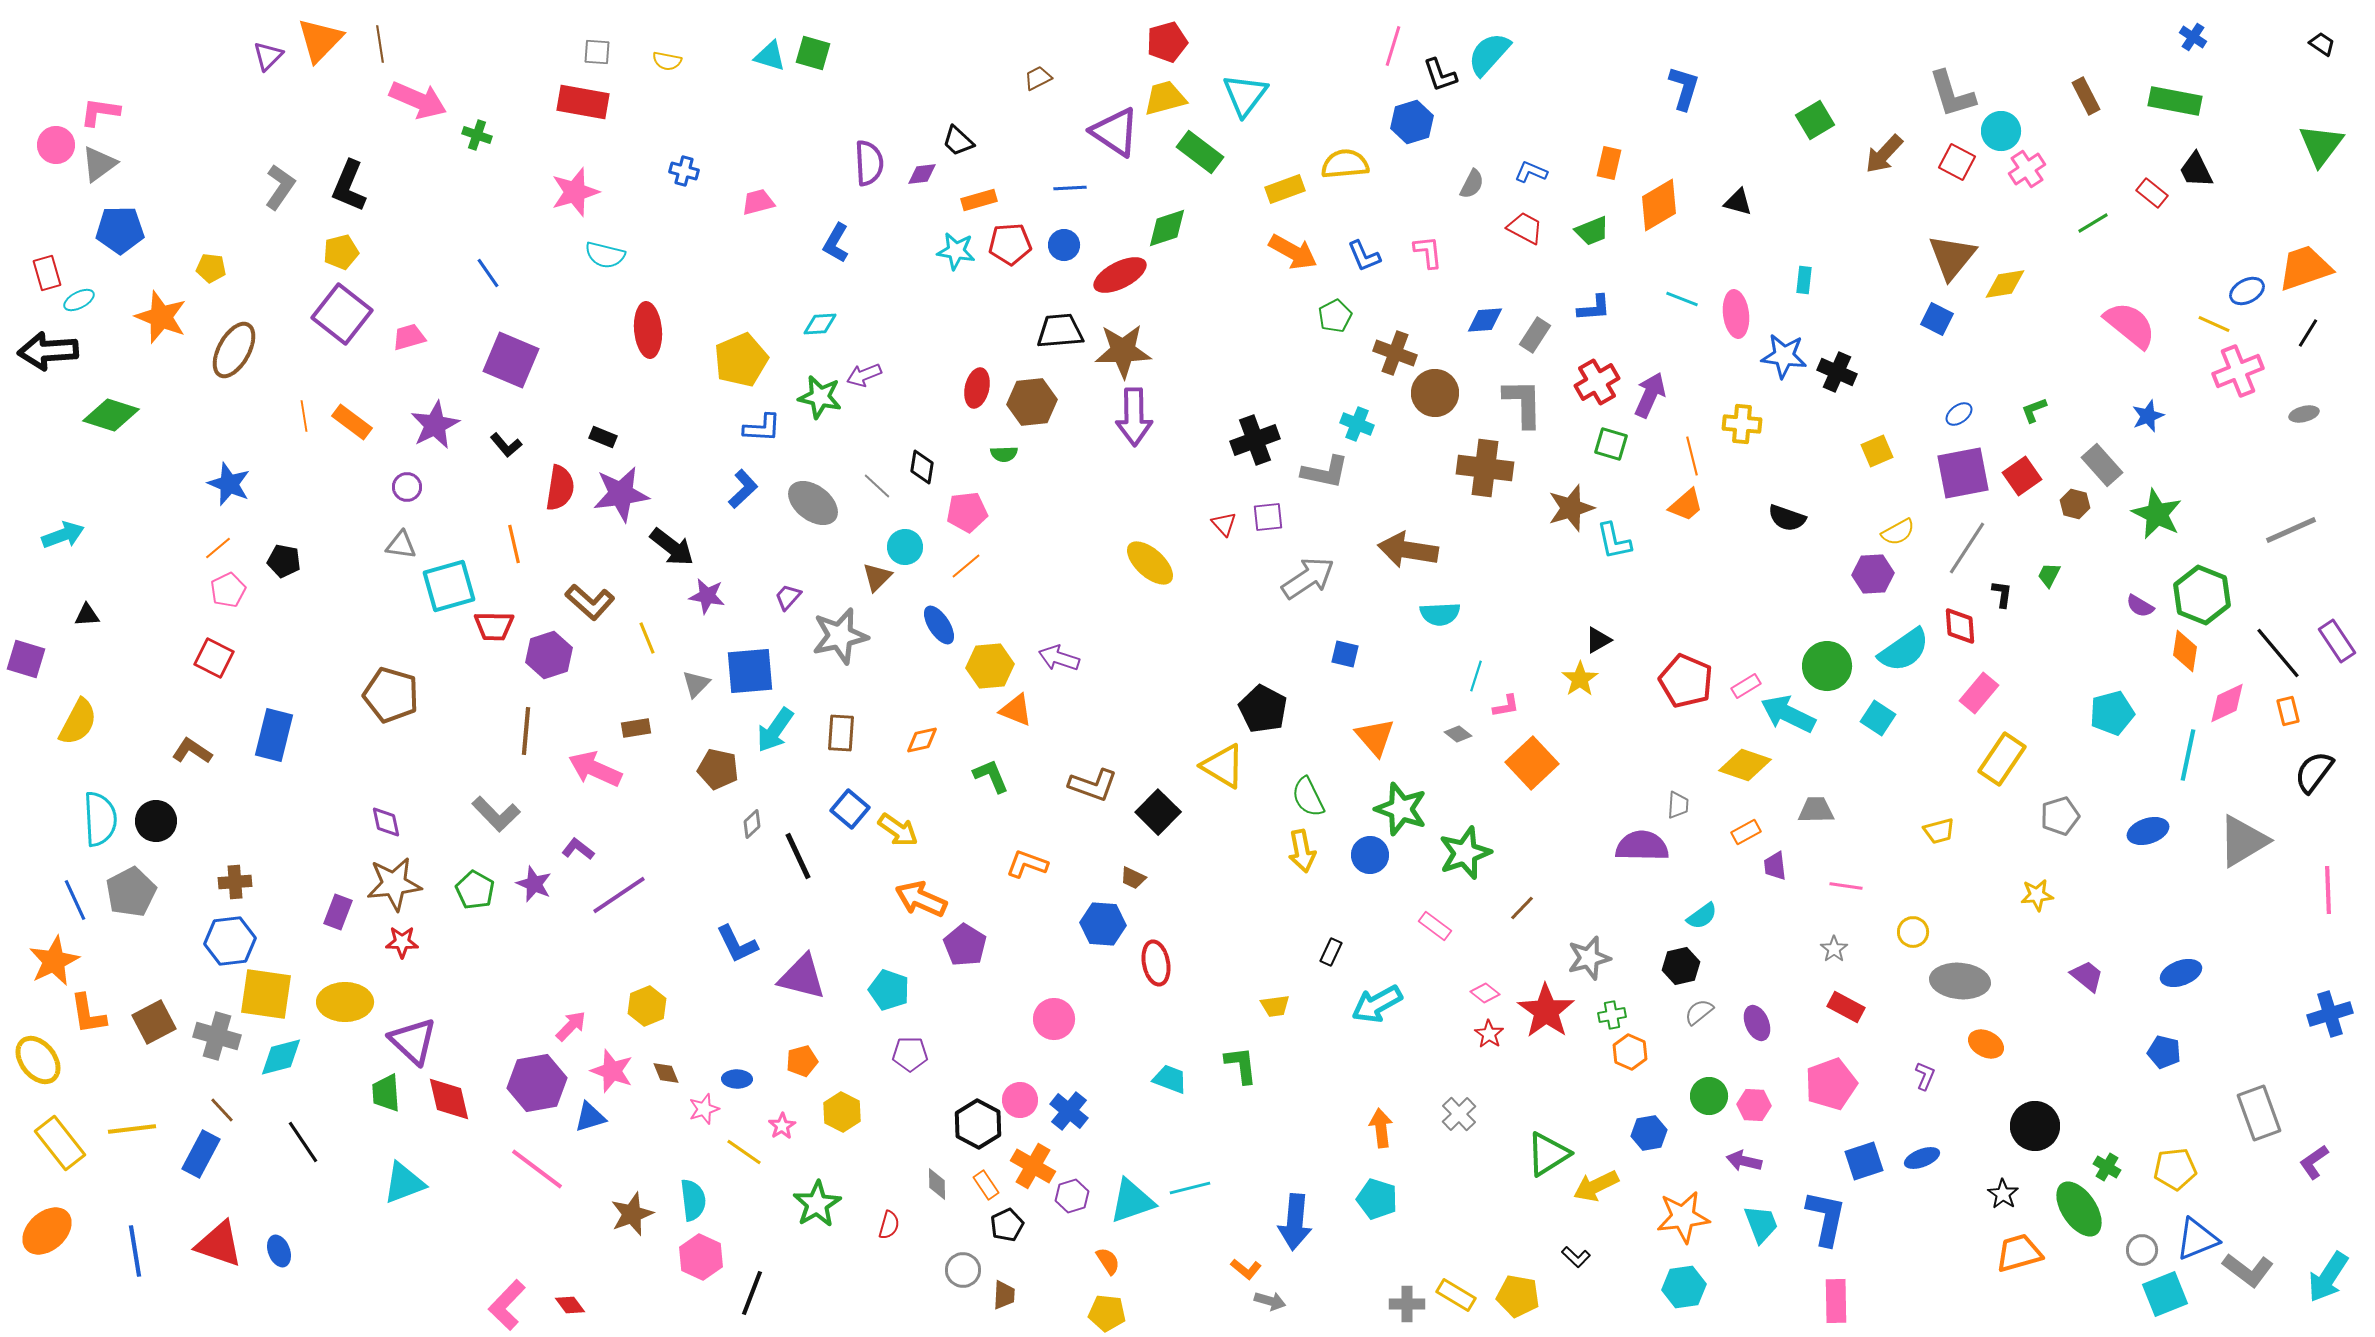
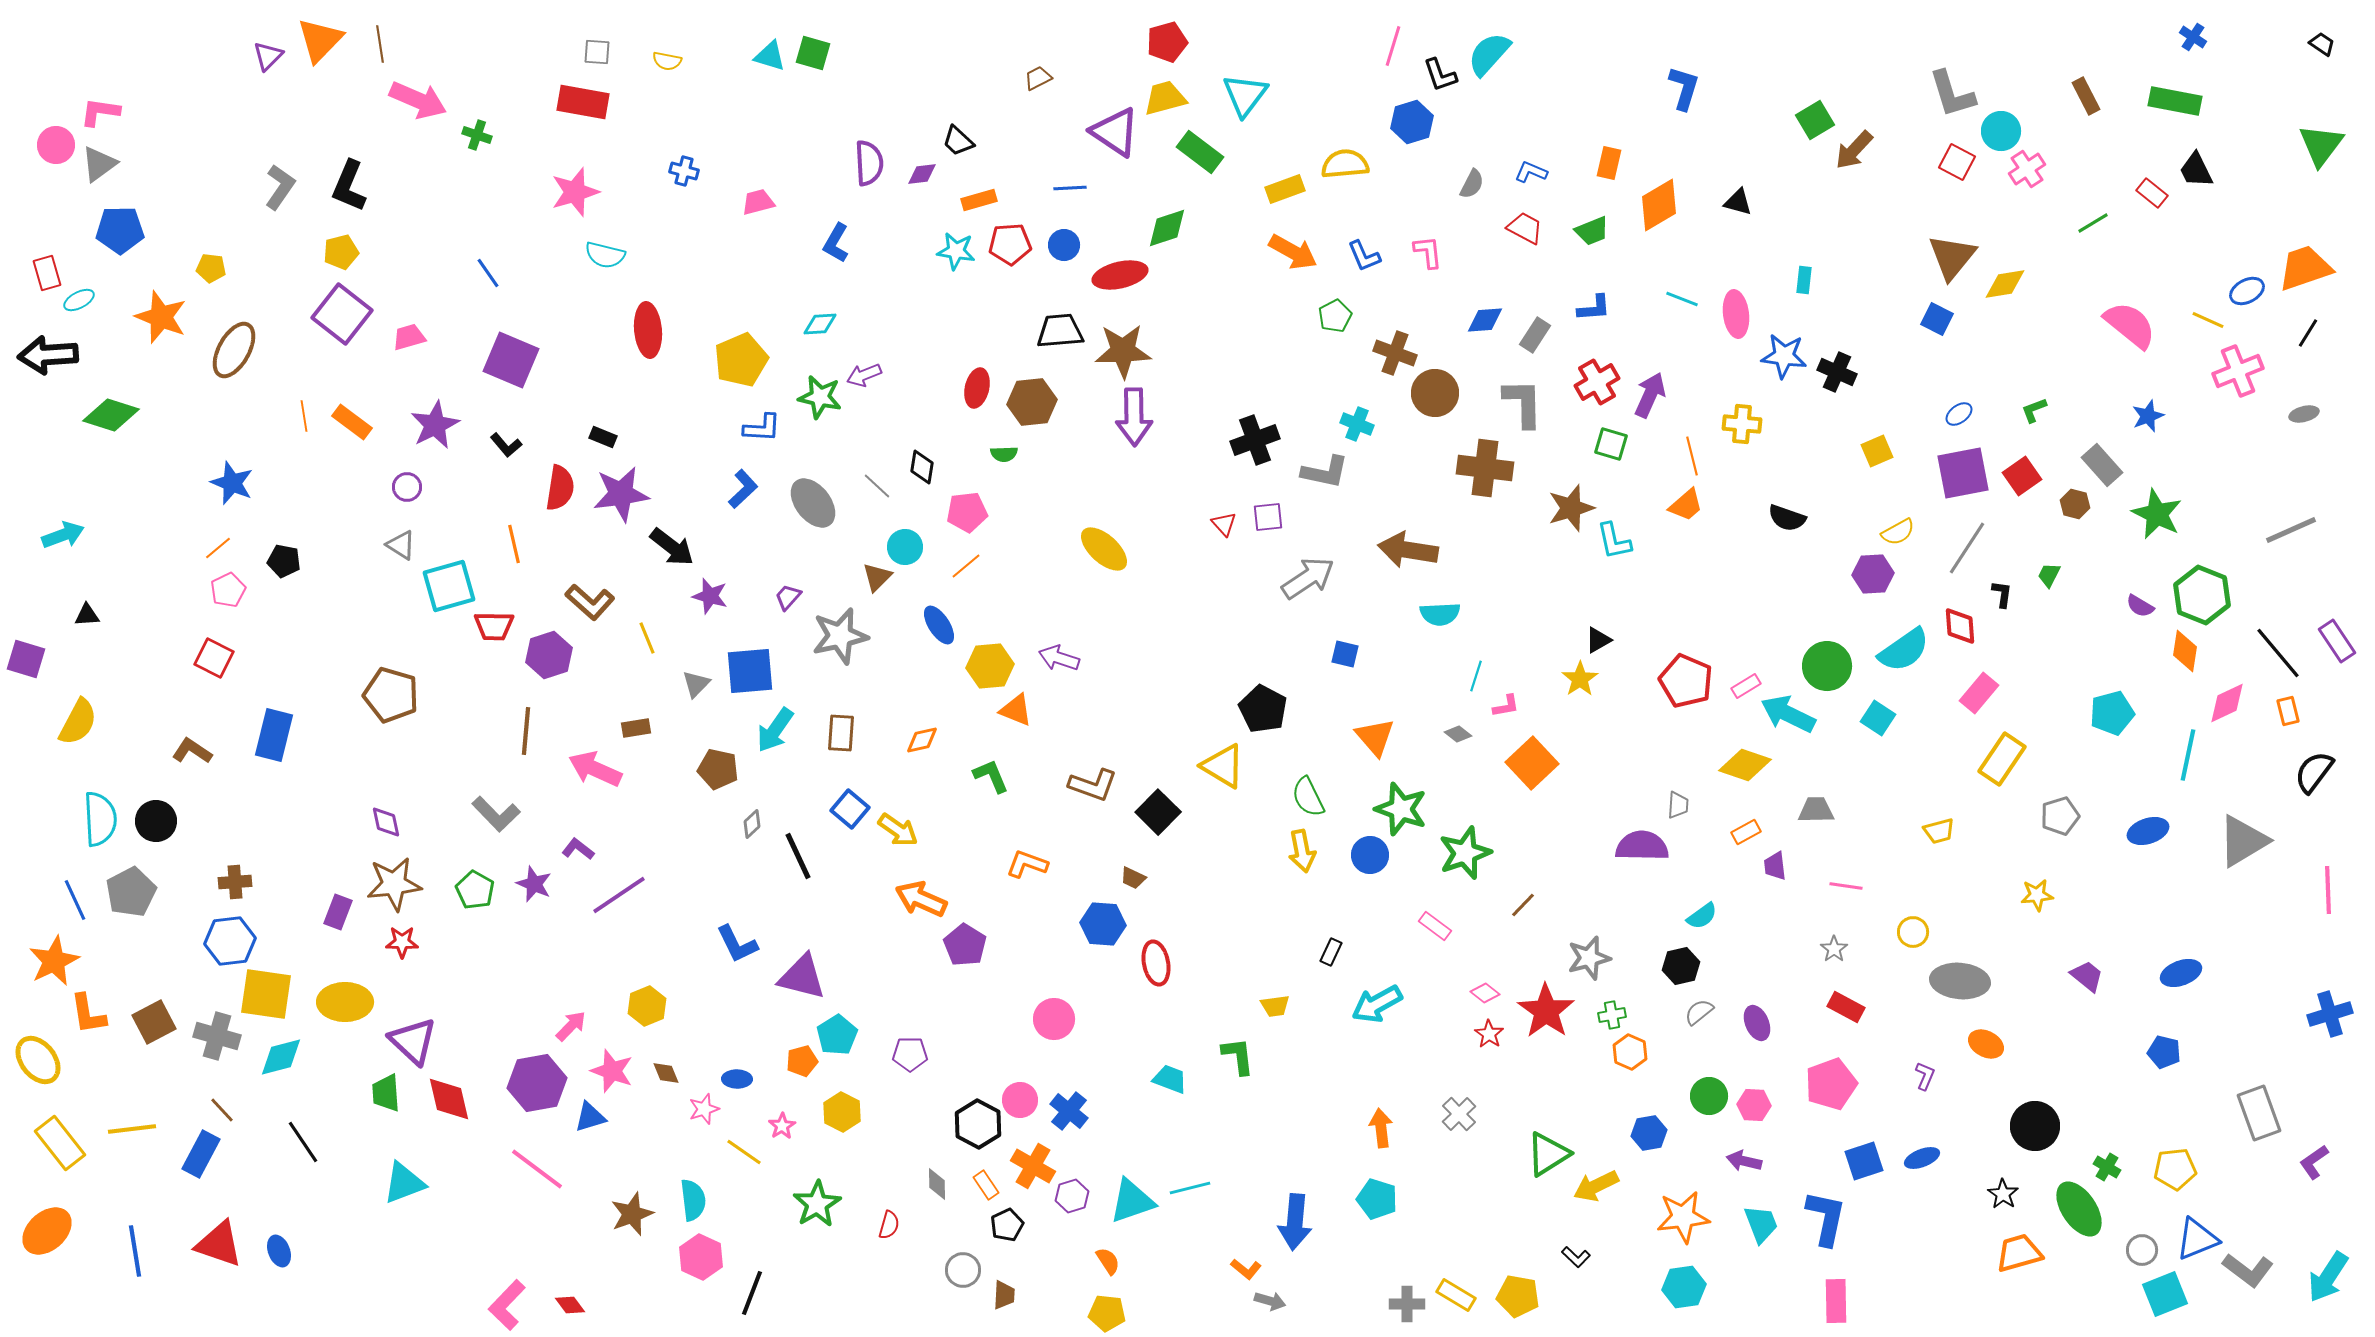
brown arrow at (1884, 154): moved 30 px left, 4 px up
red ellipse at (1120, 275): rotated 14 degrees clockwise
yellow line at (2214, 324): moved 6 px left, 4 px up
black arrow at (48, 351): moved 4 px down
blue star at (229, 484): moved 3 px right, 1 px up
gray ellipse at (813, 503): rotated 15 degrees clockwise
gray triangle at (401, 545): rotated 24 degrees clockwise
yellow ellipse at (1150, 563): moved 46 px left, 14 px up
purple star at (707, 596): moved 3 px right; rotated 6 degrees clockwise
brown line at (1522, 908): moved 1 px right, 3 px up
cyan pentagon at (889, 990): moved 52 px left, 45 px down; rotated 21 degrees clockwise
green L-shape at (1241, 1065): moved 3 px left, 9 px up
